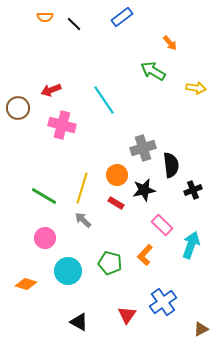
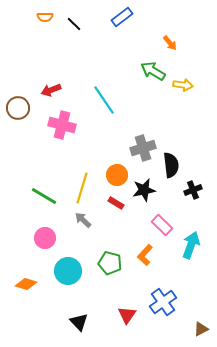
yellow arrow: moved 13 px left, 3 px up
black triangle: rotated 18 degrees clockwise
